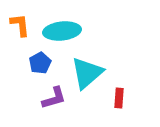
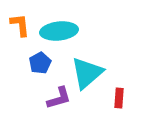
cyan ellipse: moved 3 px left
purple L-shape: moved 5 px right
